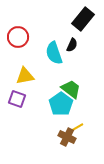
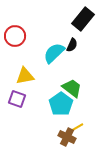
red circle: moved 3 px left, 1 px up
cyan semicircle: rotated 65 degrees clockwise
green trapezoid: moved 1 px right, 1 px up
